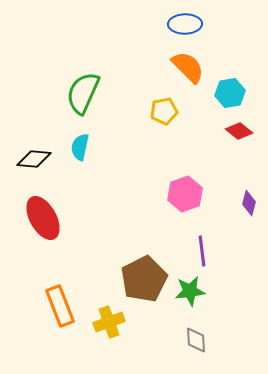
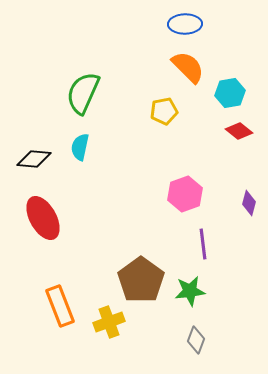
purple line: moved 1 px right, 7 px up
brown pentagon: moved 3 px left, 1 px down; rotated 9 degrees counterclockwise
gray diamond: rotated 24 degrees clockwise
